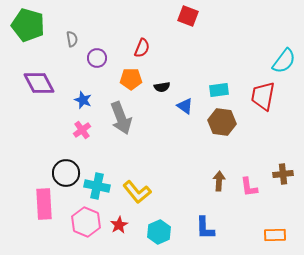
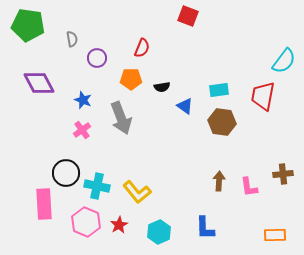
green pentagon: rotated 8 degrees counterclockwise
